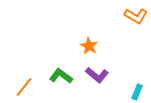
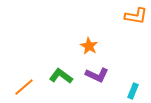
orange L-shape: rotated 20 degrees counterclockwise
purple L-shape: rotated 15 degrees counterclockwise
orange line: rotated 10 degrees clockwise
cyan rectangle: moved 4 px left, 1 px up
